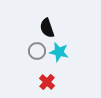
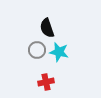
gray circle: moved 1 px up
red cross: moved 1 px left; rotated 35 degrees clockwise
